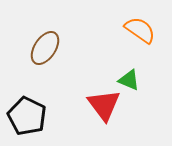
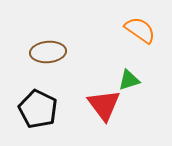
brown ellipse: moved 3 px right, 4 px down; rotated 52 degrees clockwise
green triangle: rotated 40 degrees counterclockwise
black pentagon: moved 11 px right, 7 px up
